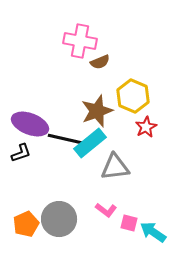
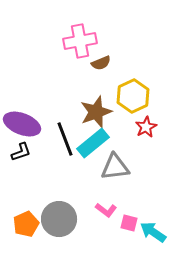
pink cross: rotated 20 degrees counterclockwise
brown semicircle: moved 1 px right, 1 px down
yellow hexagon: rotated 12 degrees clockwise
brown star: moved 1 px left, 1 px down
purple ellipse: moved 8 px left
black line: rotated 56 degrees clockwise
cyan rectangle: moved 3 px right
black L-shape: moved 1 px up
